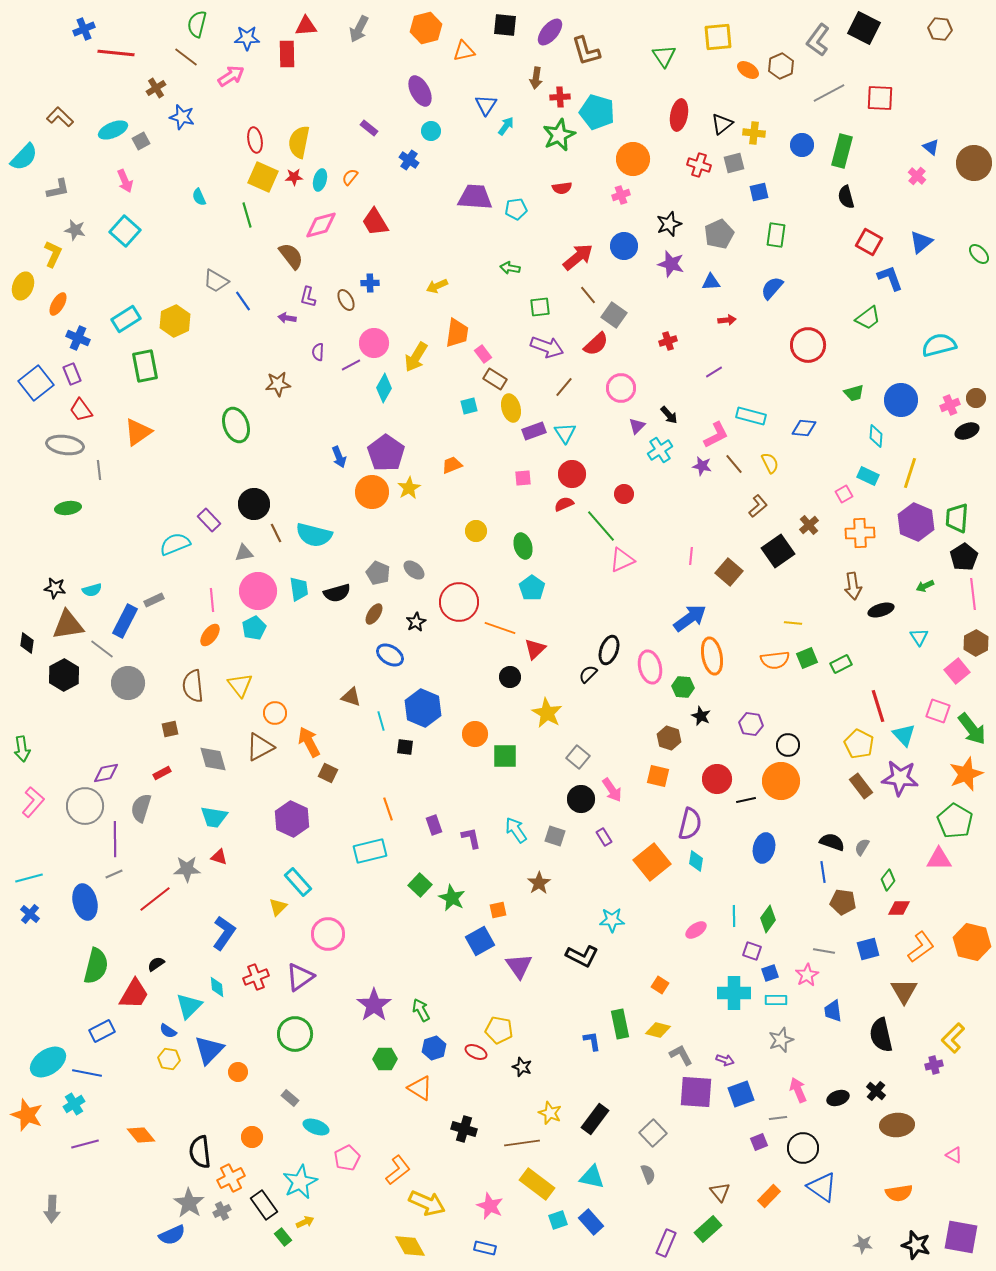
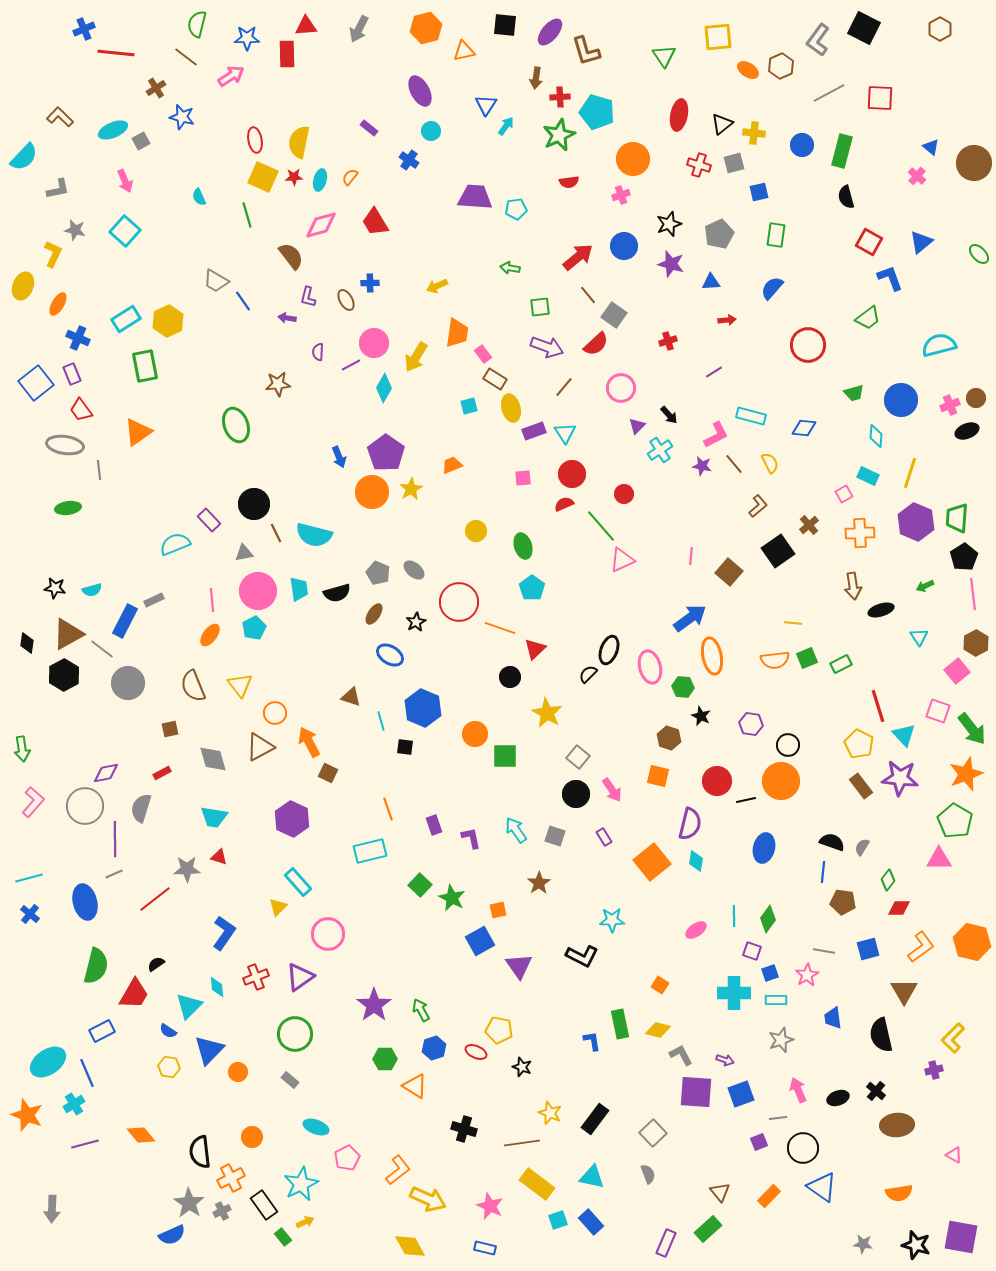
brown hexagon at (940, 29): rotated 25 degrees clockwise
red semicircle at (562, 188): moved 7 px right, 6 px up
yellow hexagon at (175, 321): moved 7 px left
yellow star at (409, 488): moved 2 px right, 1 px down
brown triangle at (68, 625): moved 9 px down; rotated 20 degrees counterclockwise
brown semicircle at (193, 686): rotated 16 degrees counterclockwise
red circle at (717, 779): moved 2 px down
black circle at (581, 799): moved 5 px left, 5 px up
blue line at (823, 872): rotated 15 degrees clockwise
blue trapezoid at (833, 1011): moved 7 px down
yellow hexagon at (169, 1059): moved 8 px down
purple cross at (934, 1065): moved 5 px down
blue line at (87, 1073): rotated 56 degrees clockwise
orange triangle at (420, 1088): moved 5 px left, 2 px up
gray rectangle at (290, 1098): moved 18 px up
cyan star at (300, 1182): moved 1 px right, 2 px down
yellow arrow at (427, 1203): moved 1 px right, 4 px up
